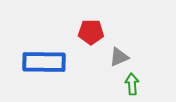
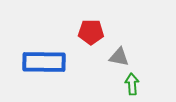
gray triangle: rotated 35 degrees clockwise
